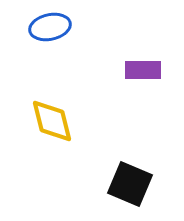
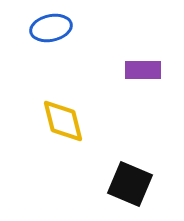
blue ellipse: moved 1 px right, 1 px down
yellow diamond: moved 11 px right
